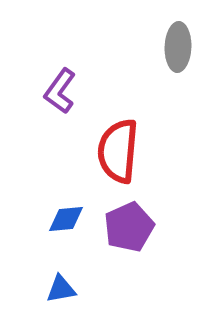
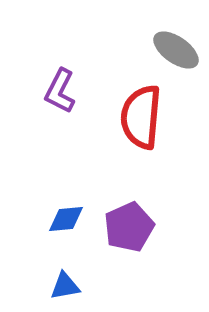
gray ellipse: moved 2 px left, 3 px down; rotated 57 degrees counterclockwise
purple L-shape: rotated 9 degrees counterclockwise
red semicircle: moved 23 px right, 34 px up
blue triangle: moved 4 px right, 3 px up
